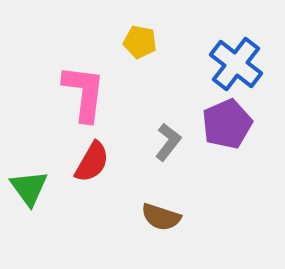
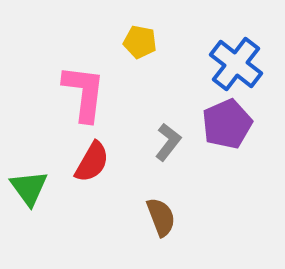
brown semicircle: rotated 129 degrees counterclockwise
